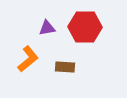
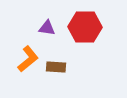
purple triangle: rotated 18 degrees clockwise
brown rectangle: moved 9 px left
